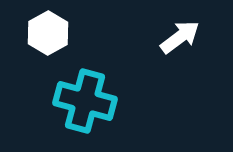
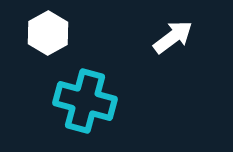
white arrow: moved 7 px left
